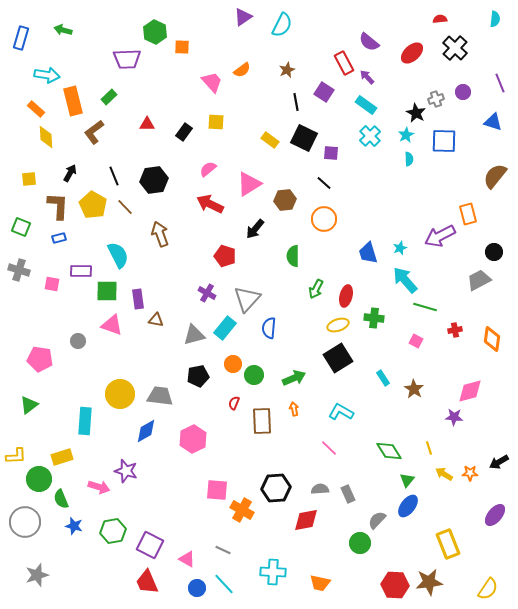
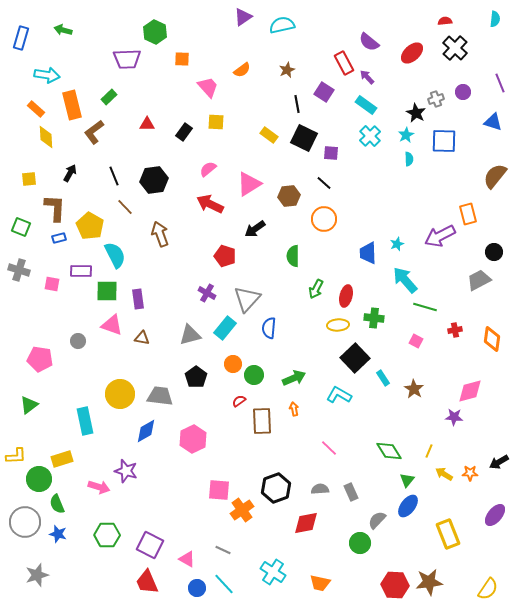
red semicircle at (440, 19): moved 5 px right, 2 px down
cyan semicircle at (282, 25): rotated 130 degrees counterclockwise
orange square at (182, 47): moved 12 px down
pink trapezoid at (212, 82): moved 4 px left, 5 px down
orange rectangle at (73, 101): moved 1 px left, 4 px down
black line at (296, 102): moved 1 px right, 2 px down
yellow rectangle at (270, 140): moved 1 px left, 5 px up
brown hexagon at (285, 200): moved 4 px right, 4 px up
yellow pentagon at (93, 205): moved 3 px left, 21 px down
brown L-shape at (58, 206): moved 3 px left, 2 px down
black arrow at (255, 229): rotated 15 degrees clockwise
cyan star at (400, 248): moved 3 px left, 4 px up
blue trapezoid at (368, 253): rotated 15 degrees clockwise
cyan semicircle at (118, 255): moved 3 px left
brown triangle at (156, 320): moved 14 px left, 18 px down
yellow ellipse at (338, 325): rotated 15 degrees clockwise
gray triangle at (194, 335): moved 4 px left
black square at (338, 358): moved 17 px right; rotated 12 degrees counterclockwise
black pentagon at (198, 376): moved 2 px left, 1 px down; rotated 25 degrees counterclockwise
red semicircle at (234, 403): moved 5 px right, 2 px up; rotated 32 degrees clockwise
cyan L-shape at (341, 412): moved 2 px left, 17 px up
cyan rectangle at (85, 421): rotated 16 degrees counterclockwise
yellow line at (429, 448): moved 3 px down; rotated 40 degrees clockwise
yellow rectangle at (62, 457): moved 2 px down
black hexagon at (276, 488): rotated 16 degrees counterclockwise
pink square at (217, 490): moved 2 px right
gray rectangle at (348, 494): moved 3 px right, 2 px up
green semicircle at (61, 499): moved 4 px left, 5 px down
orange cross at (242, 510): rotated 25 degrees clockwise
red diamond at (306, 520): moved 3 px down
blue star at (74, 526): moved 16 px left, 8 px down
green hexagon at (113, 531): moved 6 px left, 4 px down; rotated 10 degrees clockwise
yellow rectangle at (448, 544): moved 10 px up
cyan cross at (273, 572): rotated 30 degrees clockwise
